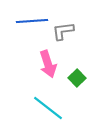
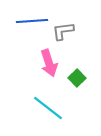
pink arrow: moved 1 px right, 1 px up
